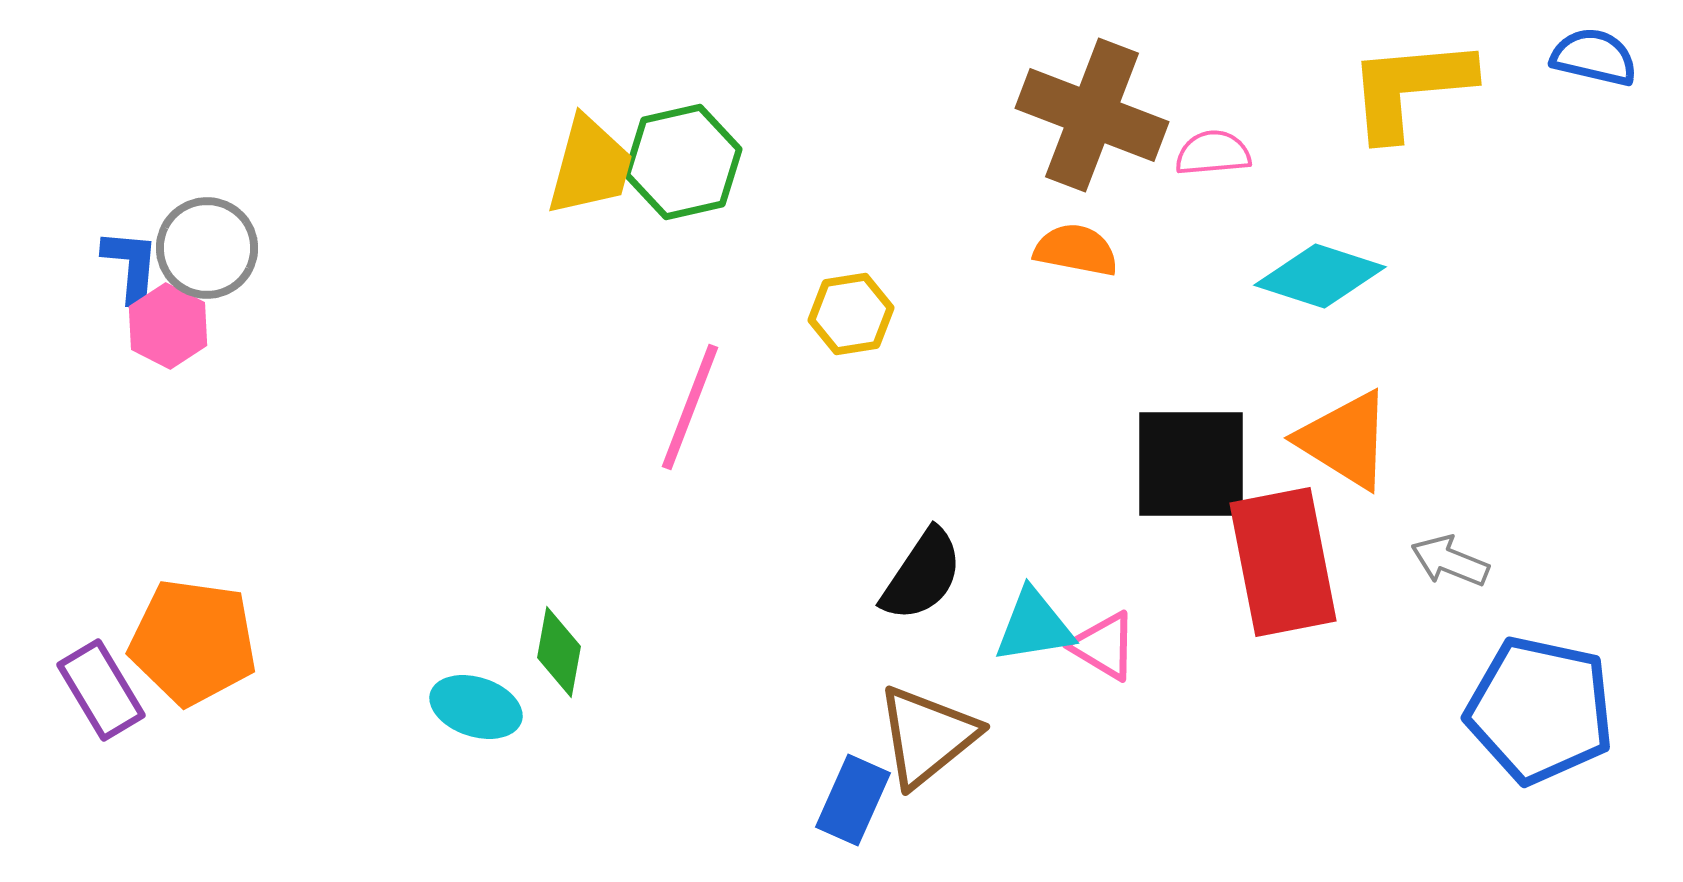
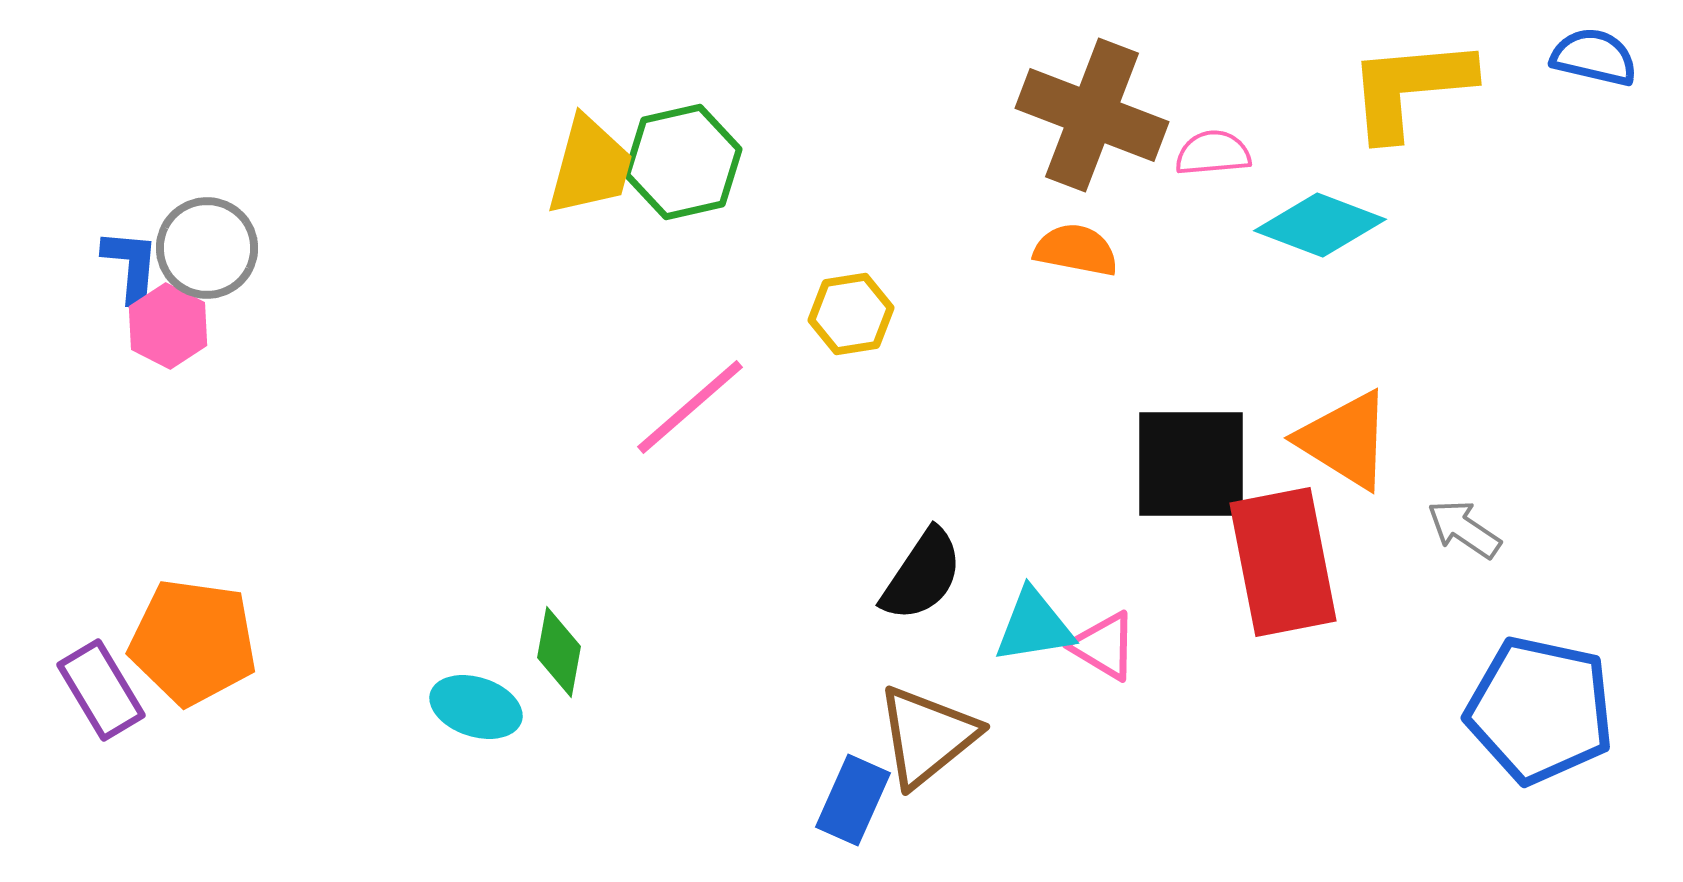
cyan diamond: moved 51 px up; rotated 3 degrees clockwise
pink line: rotated 28 degrees clockwise
gray arrow: moved 14 px right, 32 px up; rotated 12 degrees clockwise
